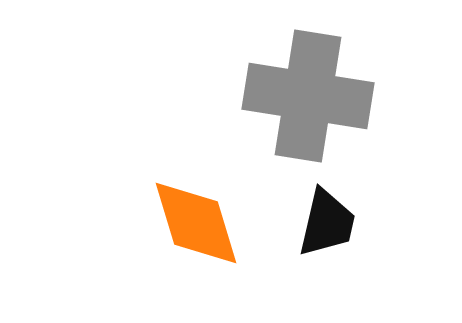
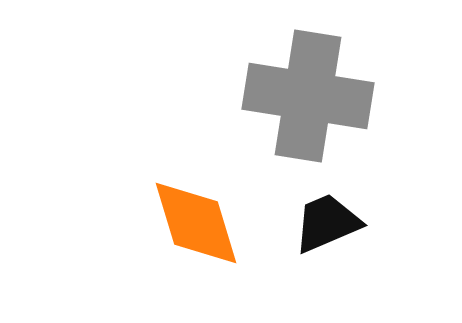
black trapezoid: rotated 126 degrees counterclockwise
